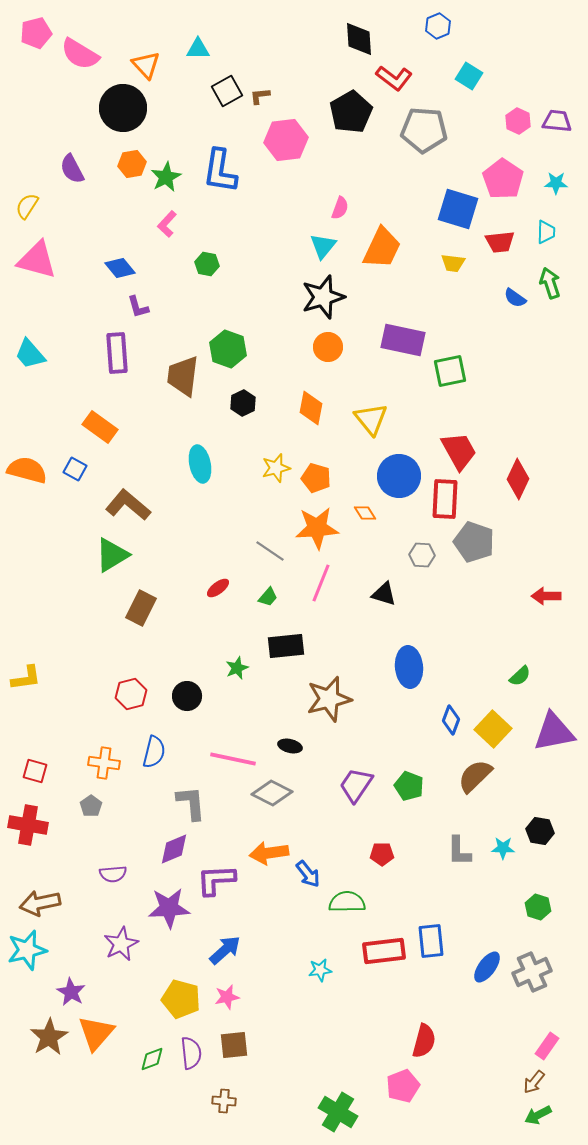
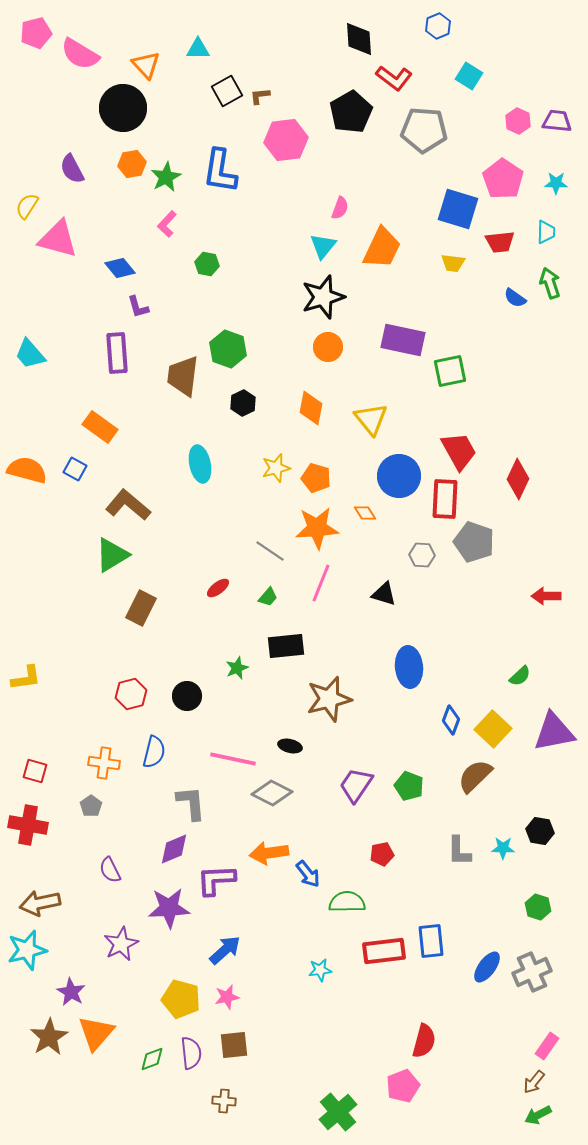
pink triangle at (37, 260): moved 21 px right, 21 px up
red pentagon at (382, 854): rotated 10 degrees counterclockwise
purple semicircle at (113, 874): moved 3 px left, 4 px up; rotated 68 degrees clockwise
green cross at (338, 1112): rotated 18 degrees clockwise
